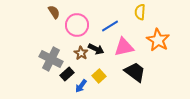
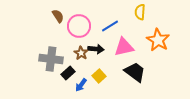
brown semicircle: moved 4 px right, 4 px down
pink circle: moved 2 px right, 1 px down
black arrow: rotated 21 degrees counterclockwise
gray cross: rotated 20 degrees counterclockwise
black rectangle: moved 1 px right, 1 px up
blue arrow: moved 1 px up
